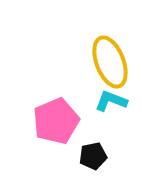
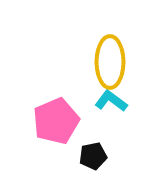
yellow ellipse: rotated 21 degrees clockwise
cyan L-shape: rotated 16 degrees clockwise
